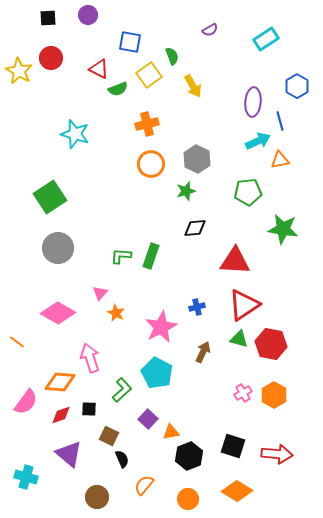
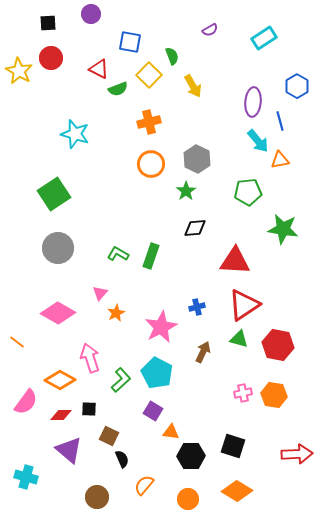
purple circle at (88, 15): moved 3 px right, 1 px up
black square at (48, 18): moved 5 px down
cyan rectangle at (266, 39): moved 2 px left, 1 px up
yellow square at (149, 75): rotated 10 degrees counterclockwise
orange cross at (147, 124): moved 2 px right, 2 px up
cyan arrow at (258, 141): rotated 75 degrees clockwise
green star at (186, 191): rotated 18 degrees counterclockwise
green square at (50, 197): moved 4 px right, 3 px up
green L-shape at (121, 256): moved 3 px left, 2 px up; rotated 25 degrees clockwise
orange star at (116, 313): rotated 18 degrees clockwise
red hexagon at (271, 344): moved 7 px right, 1 px down
orange diamond at (60, 382): moved 2 px up; rotated 24 degrees clockwise
green L-shape at (122, 390): moved 1 px left, 10 px up
pink cross at (243, 393): rotated 18 degrees clockwise
orange hexagon at (274, 395): rotated 20 degrees counterclockwise
red diamond at (61, 415): rotated 20 degrees clockwise
purple square at (148, 419): moved 5 px right, 8 px up; rotated 12 degrees counterclockwise
orange triangle at (171, 432): rotated 18 degrees clockwise
purple triangle at (69, 454): moved 4 px up
red arrow at (277, 454): moved 20 px right; rotated 8 degrees counterclockwise
black hexagon at (189, 456): moved 2 px right; rotated 20 degrees clockwise
